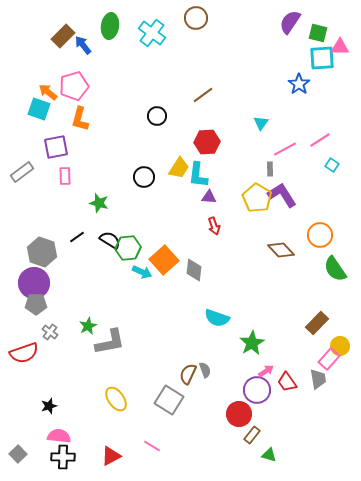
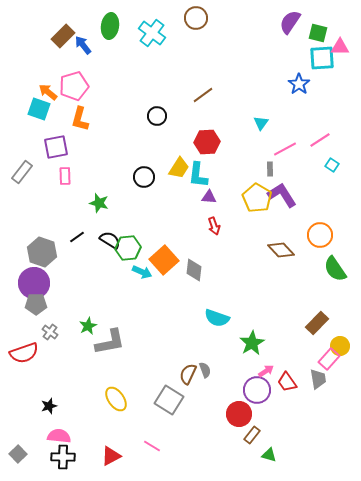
gray rectangle at (22, 172): rotated 15 degrees counterclockwise
